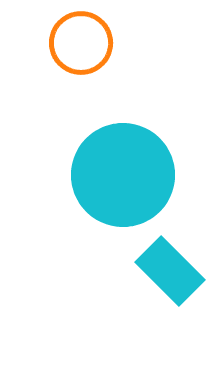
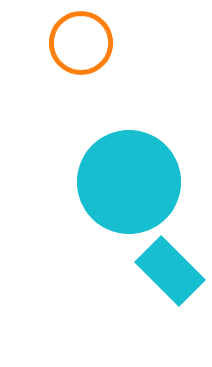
cyan circle: moved 6 px right, 7 px down
